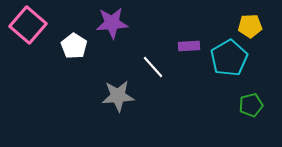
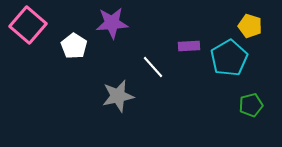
yellow pentagon: rotated 20 degrees clockwise
gray star: rotated 8 degrees counterclockwise
